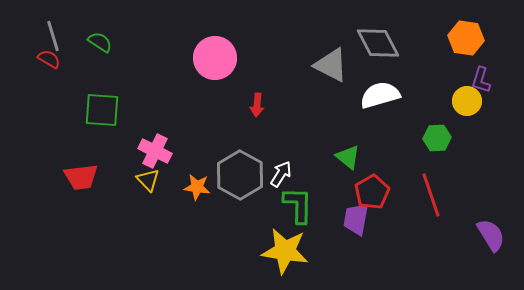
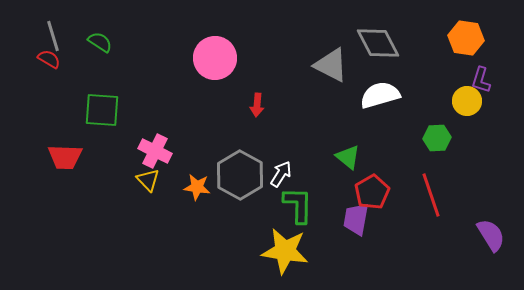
red trapezoid: moved 16 px left, 20 px up; rotated 9 degrees clockwise
